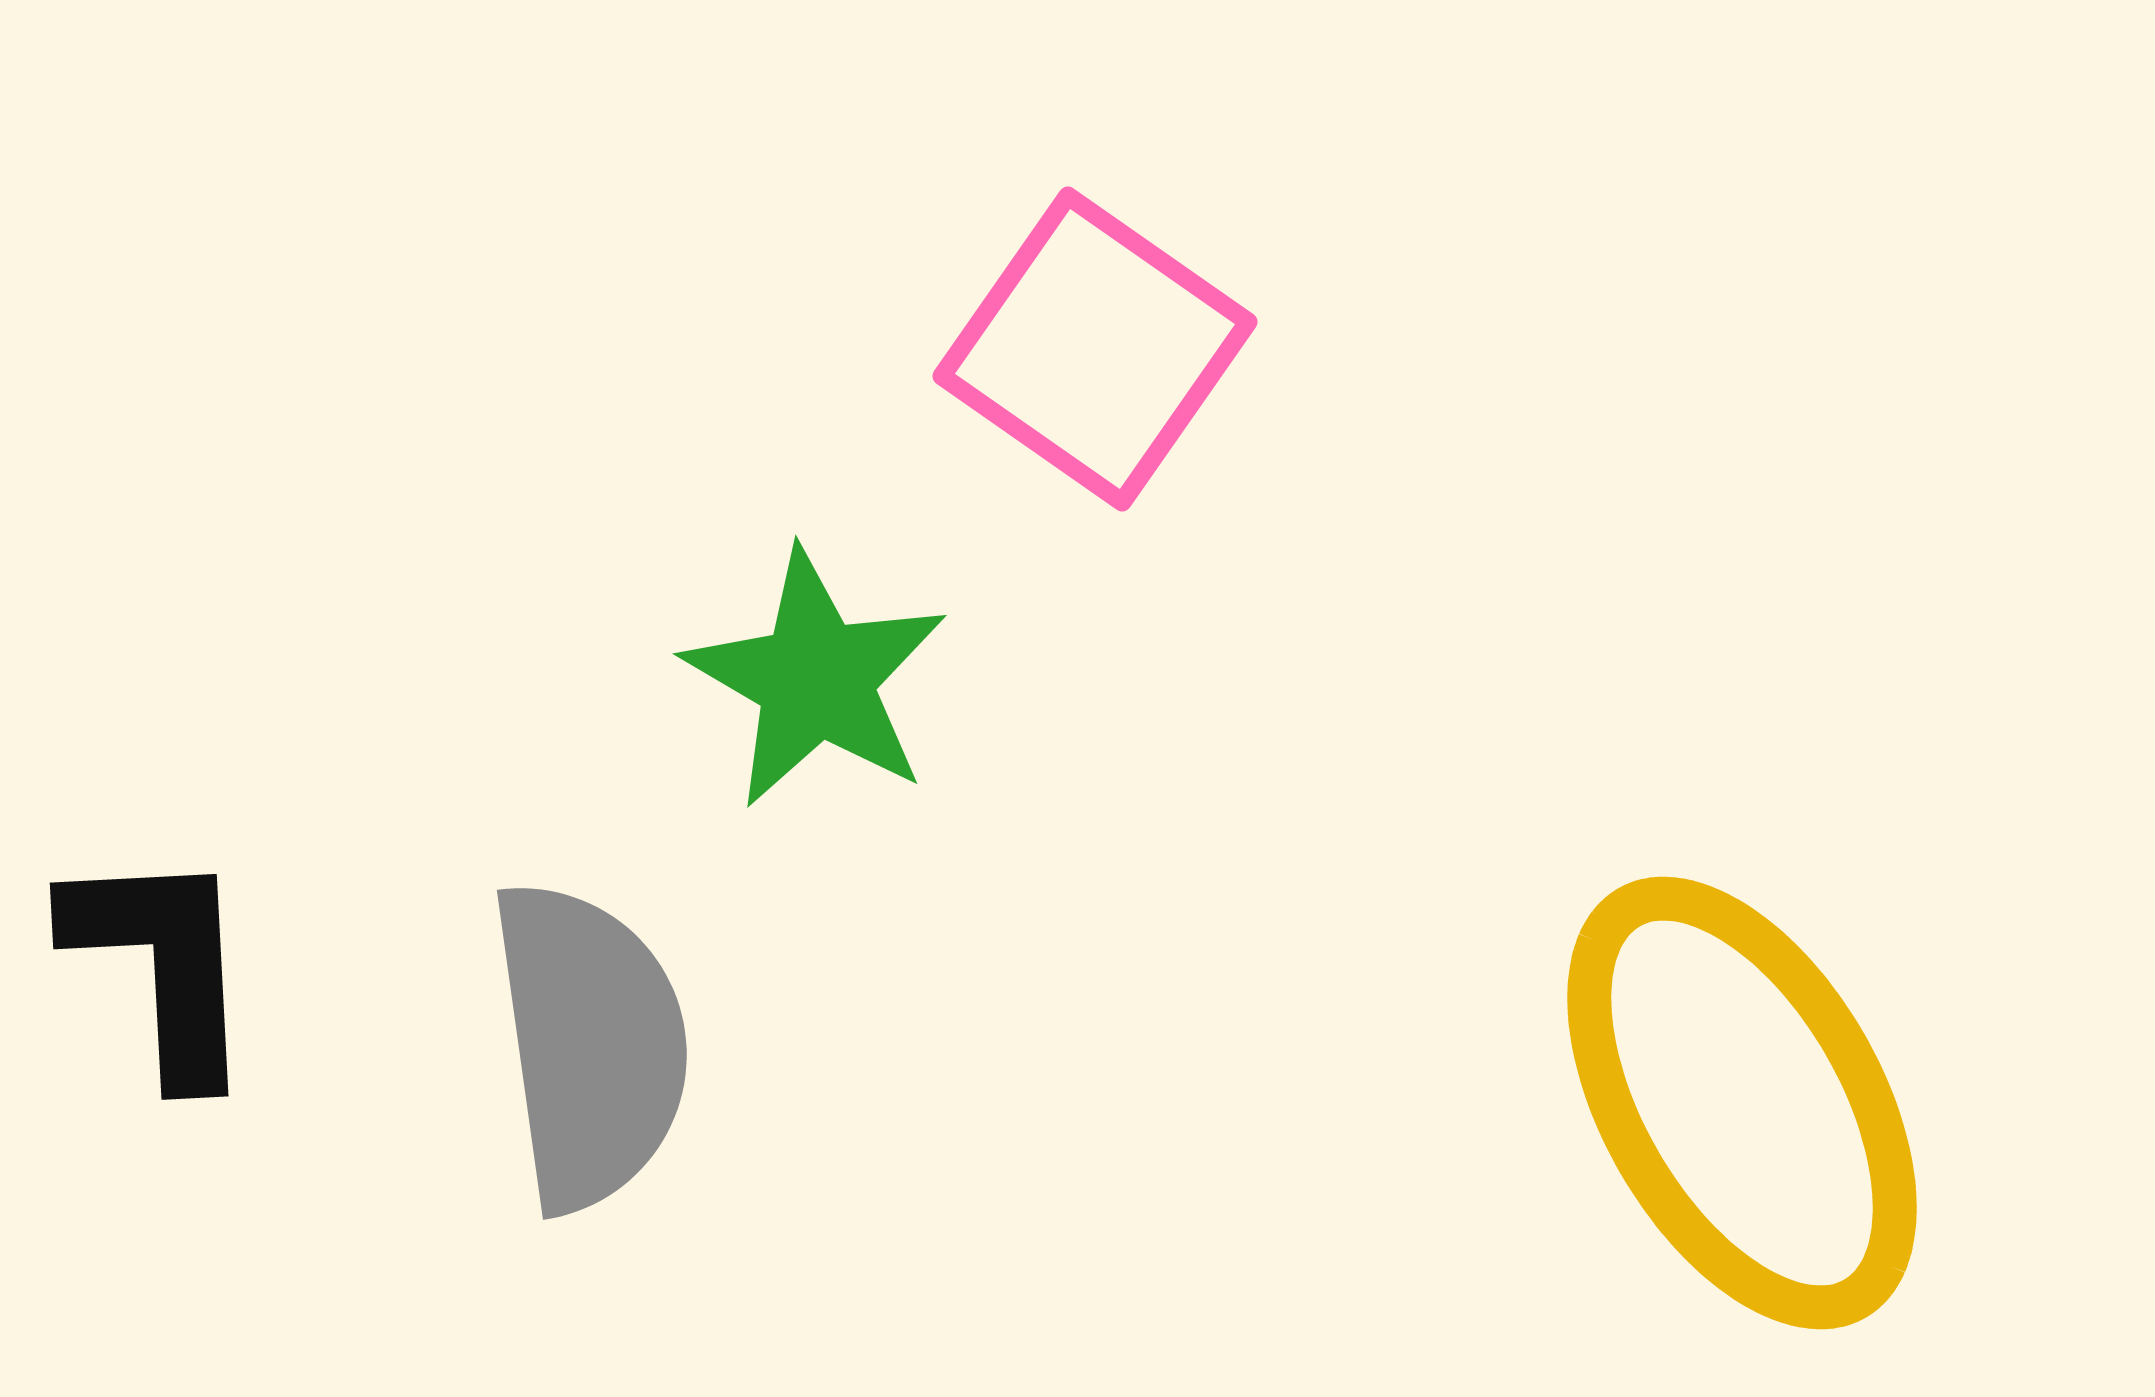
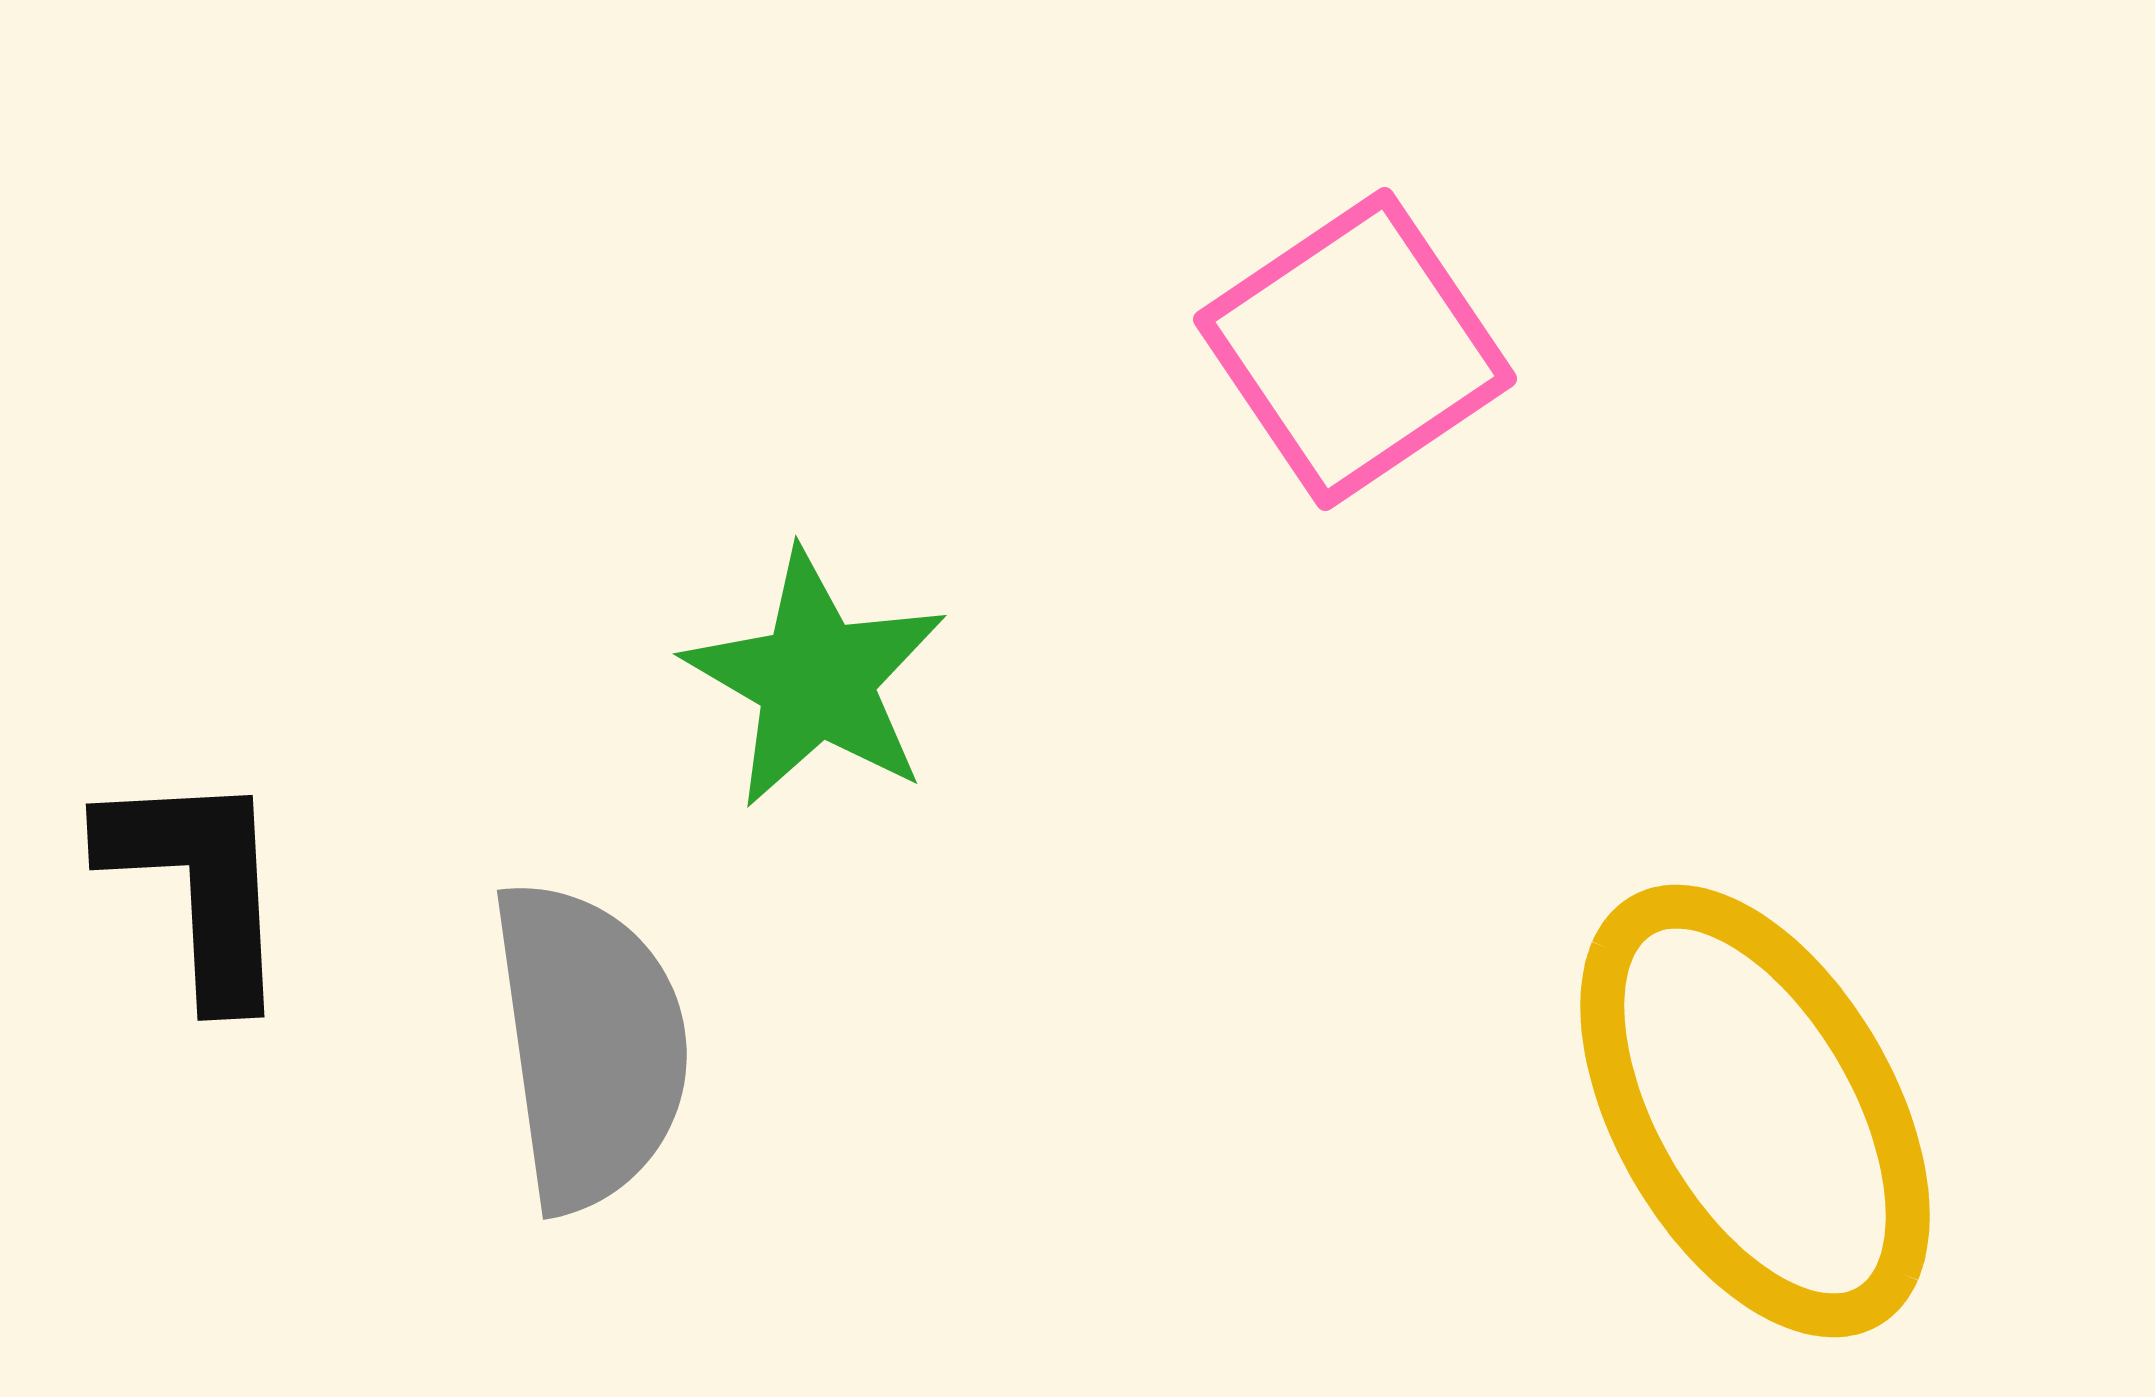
pink square: moved 260 px right; rotated 21 degrees clockwise
black L-shape: moved 36 px right, 79 px up
yellow ellipse: moved 13 px right, 8 px down
